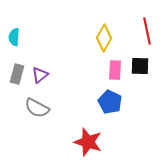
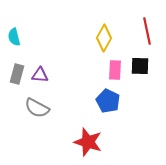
cyan semicircle: rotated 18 degrees counterclockwise
purple triangle: rotated 42 degrees clockwise
blue pentagon: moved 2 px left, 1 px up
